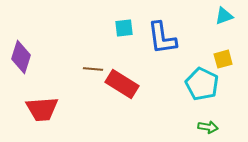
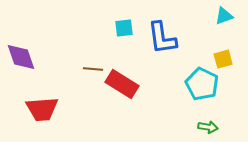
purple diamond: rotated 36 degrees counterclockwise
